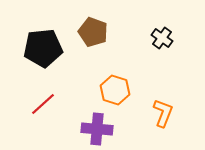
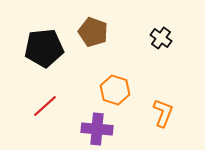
black cross: moved 1 px left
black pentagon: moved 1 px right
red line: moved 2 px right, 2 px down
